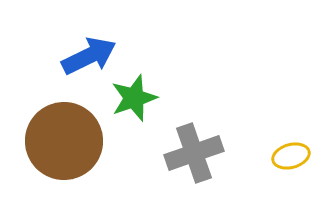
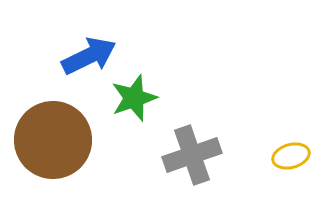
brown circle: moved 11 px left, 1 px up
gray cross: moved 2 px left, 2 px down
